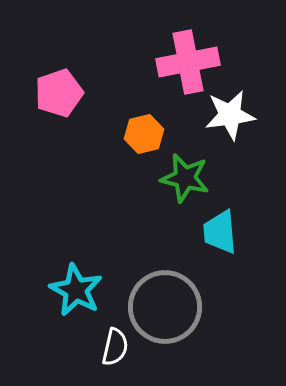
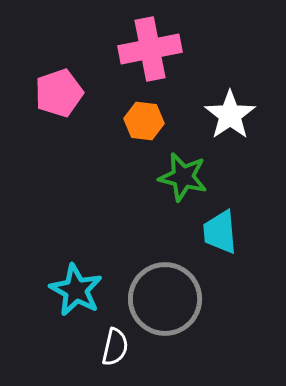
pink cross: moved 38 px left, 13 px up
white star: rotated 27 degrees counterclockwise
orange hexagon: moved 13 px up; rotated 21 degrees clockwise
green star: moved 2 px left, 1 px up
gray circle: moved 8 px up
